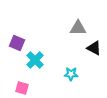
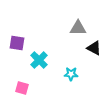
purple square: rotated 14 degrees counterclockwise
cyan cross: moved 4 px right
